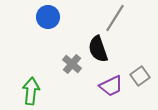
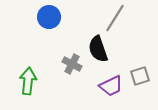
blue circle: moved 1 px right
gray cross: rotated 12 degrees counterclockwise
gray square: rotated 18 degrees clockwise
green arrow: moved 3 px left, 10 px up
